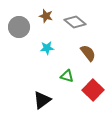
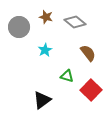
brown star: moved 1 px down
cyan star: moved 2 px left, 2 px down; rotated 24 degrees counterclockwise
red square: moved 2 px left
